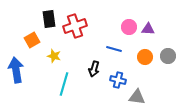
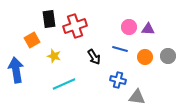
blue line: moved 6 px right
black arrow: moved 12 px up; rotated 49 degrees counterclockwise
cyan line: rotated 50 degrees clockwise
